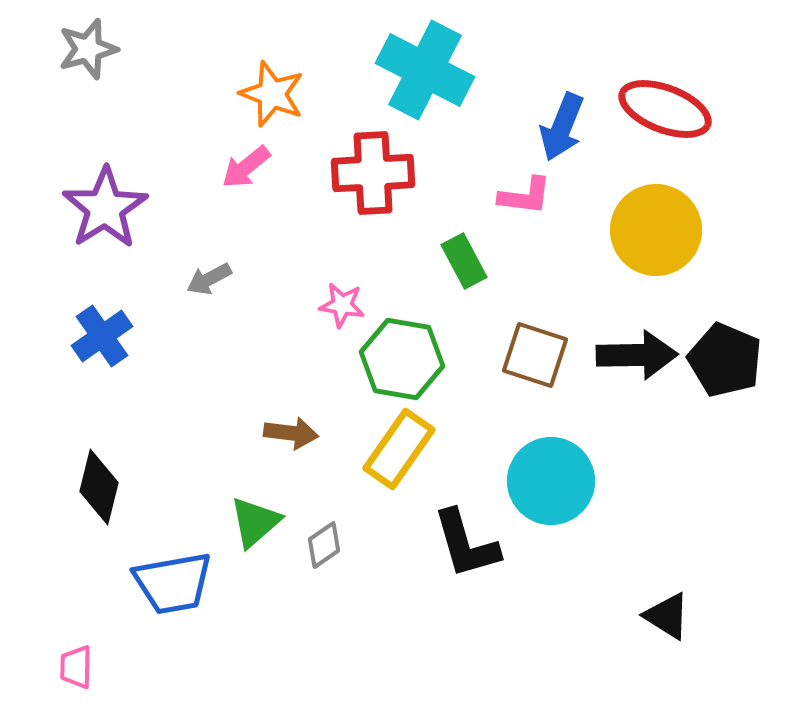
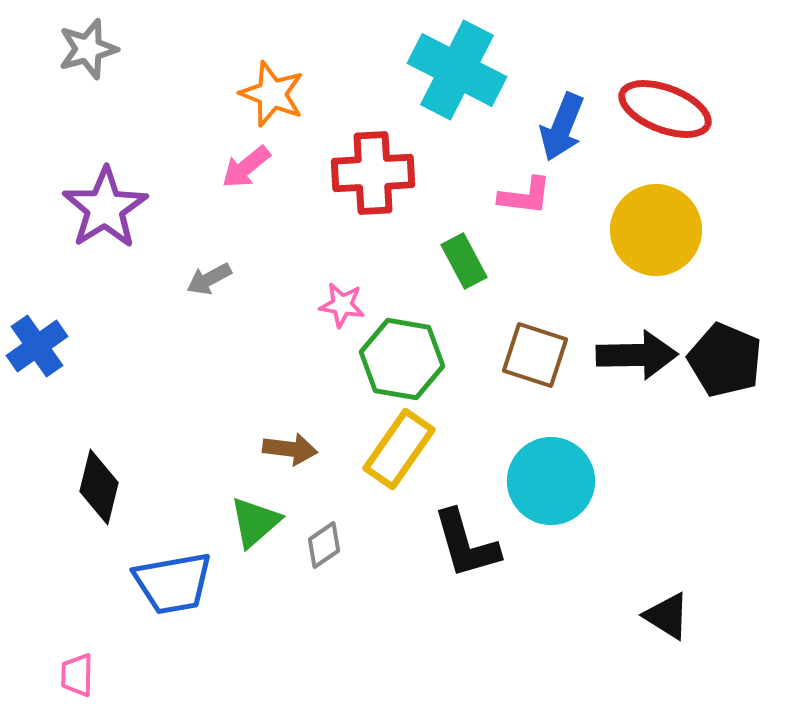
cyan cross: moved 32 px right
blue cross: moved 65 px left, 10 px down
brown arrow: moved 1 px left, 16 px down
pink trapezoid: moved 1 px right, 8 px down
